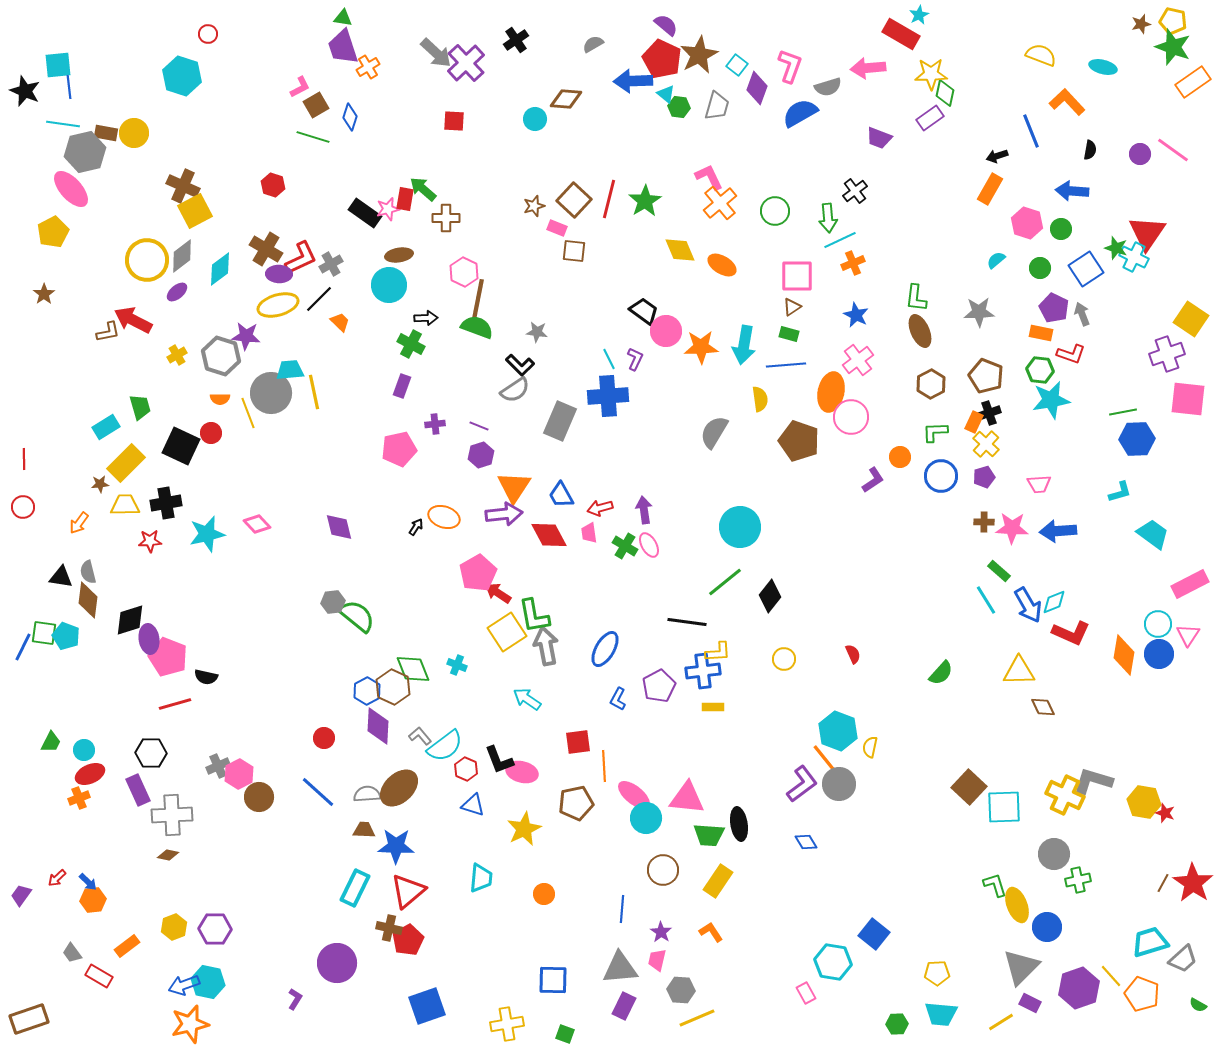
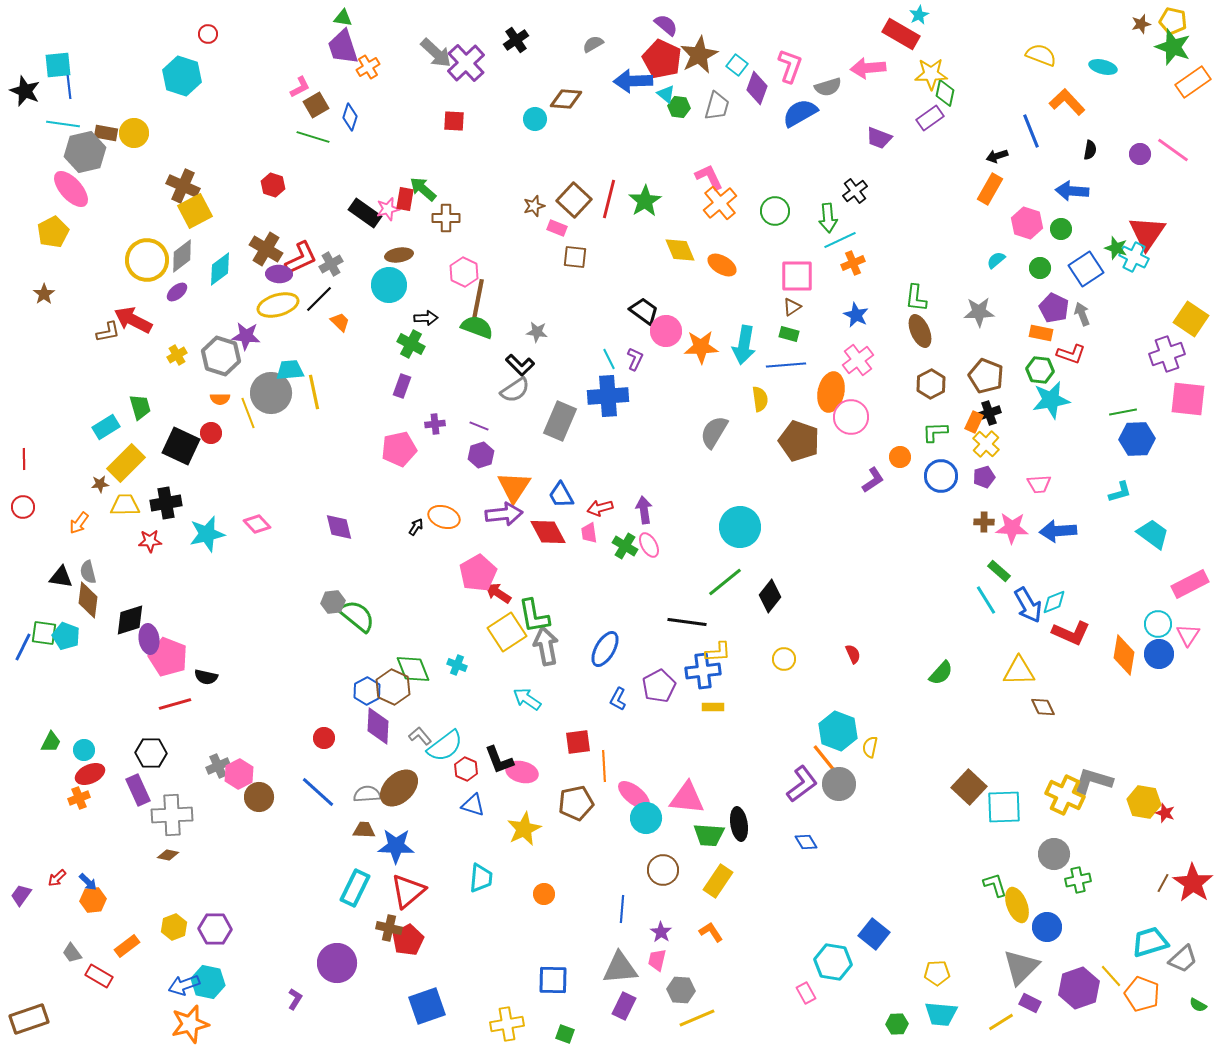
brown square at (574, 251): moved 1 px right, 6 px down
red diamond at (549, 535): moved 1 px left, 3 px up
